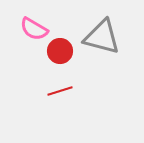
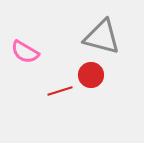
pink semicircle: moved 9 px left, 23 px down
red circle: moved 31 px right, 24 px down
